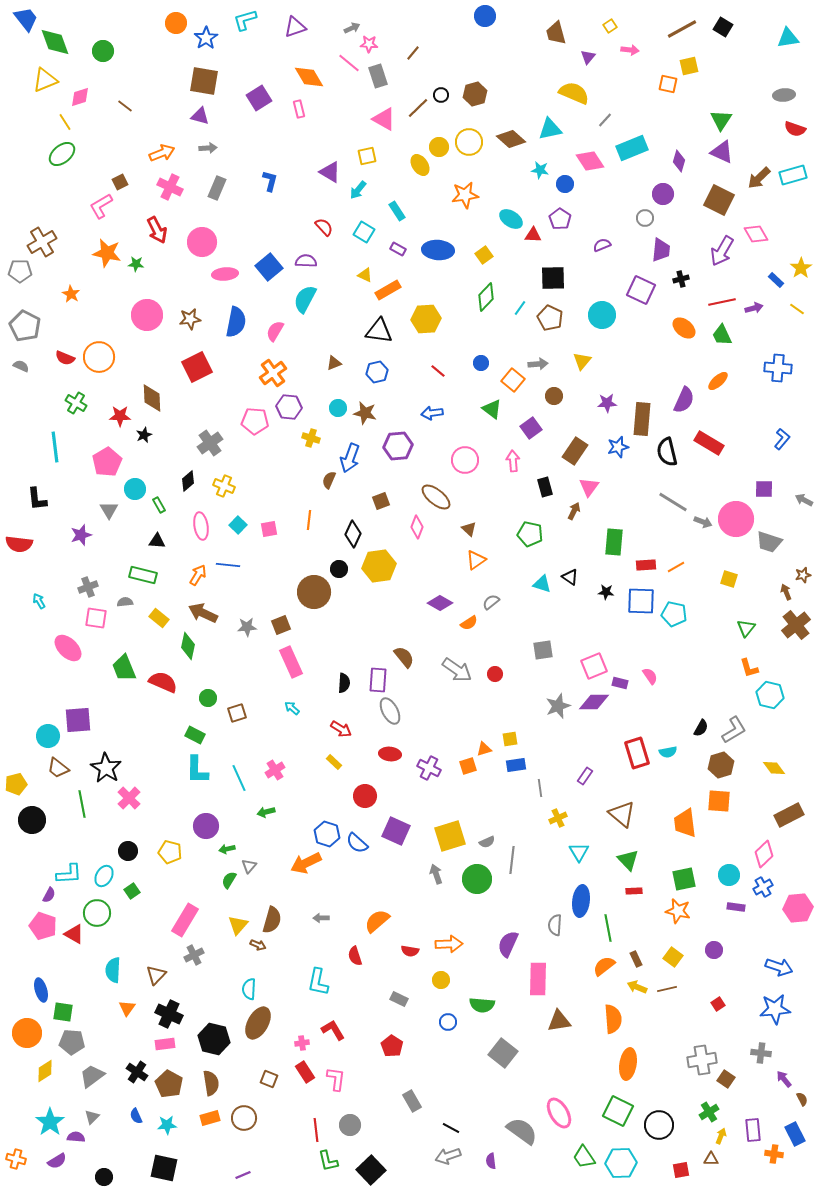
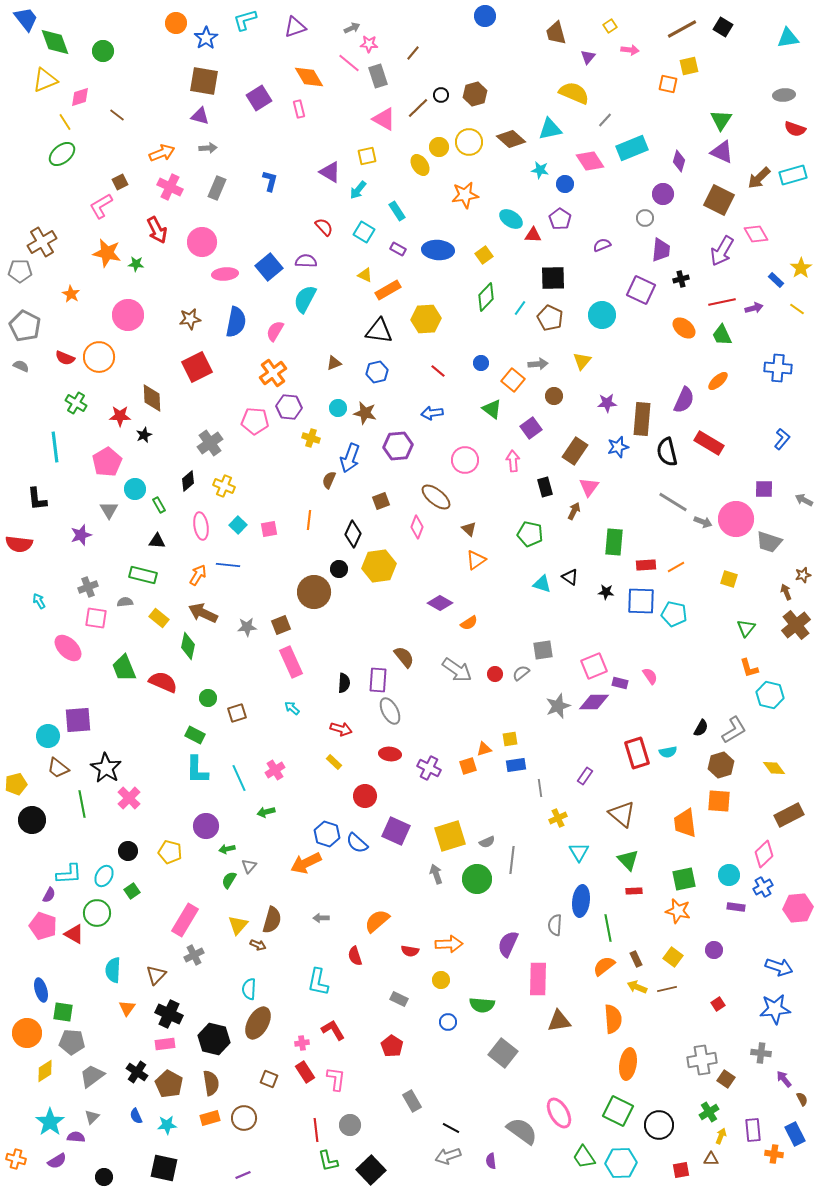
brown line at (125, 106): moved 8 px left, 9 px down
pink circle at (147, 315): moved 19 px left
gray semicircle at (491, 602): moved 30 px right, 71 px down
red arrow at (341, 729): rotated 15 degrees counterclockwise
